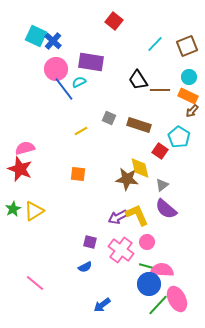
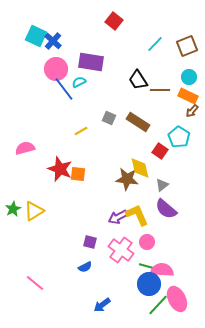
brown rectangle at (139, 125): moved 1 px left, 3 px up; rotated 15 degrees clockwise
red star at (20, 169): moved 40 px right
